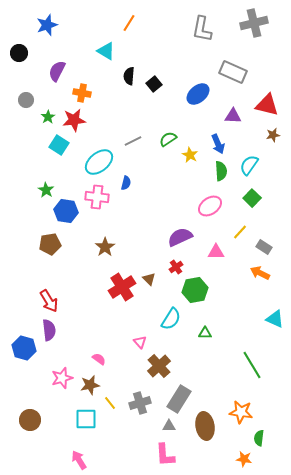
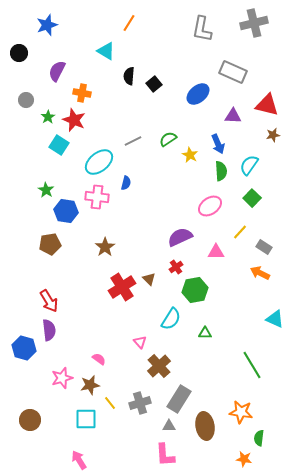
red star at (74, 120): rotated 30 degrees clockwise
